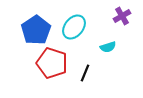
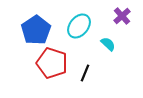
purple cross: rotated 12 degrees counterclockwise
cyan ellipse: moved 5 px right, 1 px up
cyan semicircle: moved 3 px up; rotated 119 degrees counterclockwise
